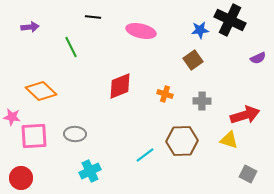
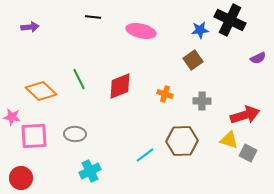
green line: moved 8 px right, 32 px down
gray square: moved 21 px up
